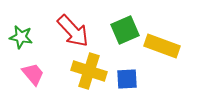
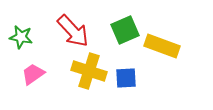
pink trapezoid: rotated 85 degrees counterclockwise
blue square: moved 1 px left, 1 px up
